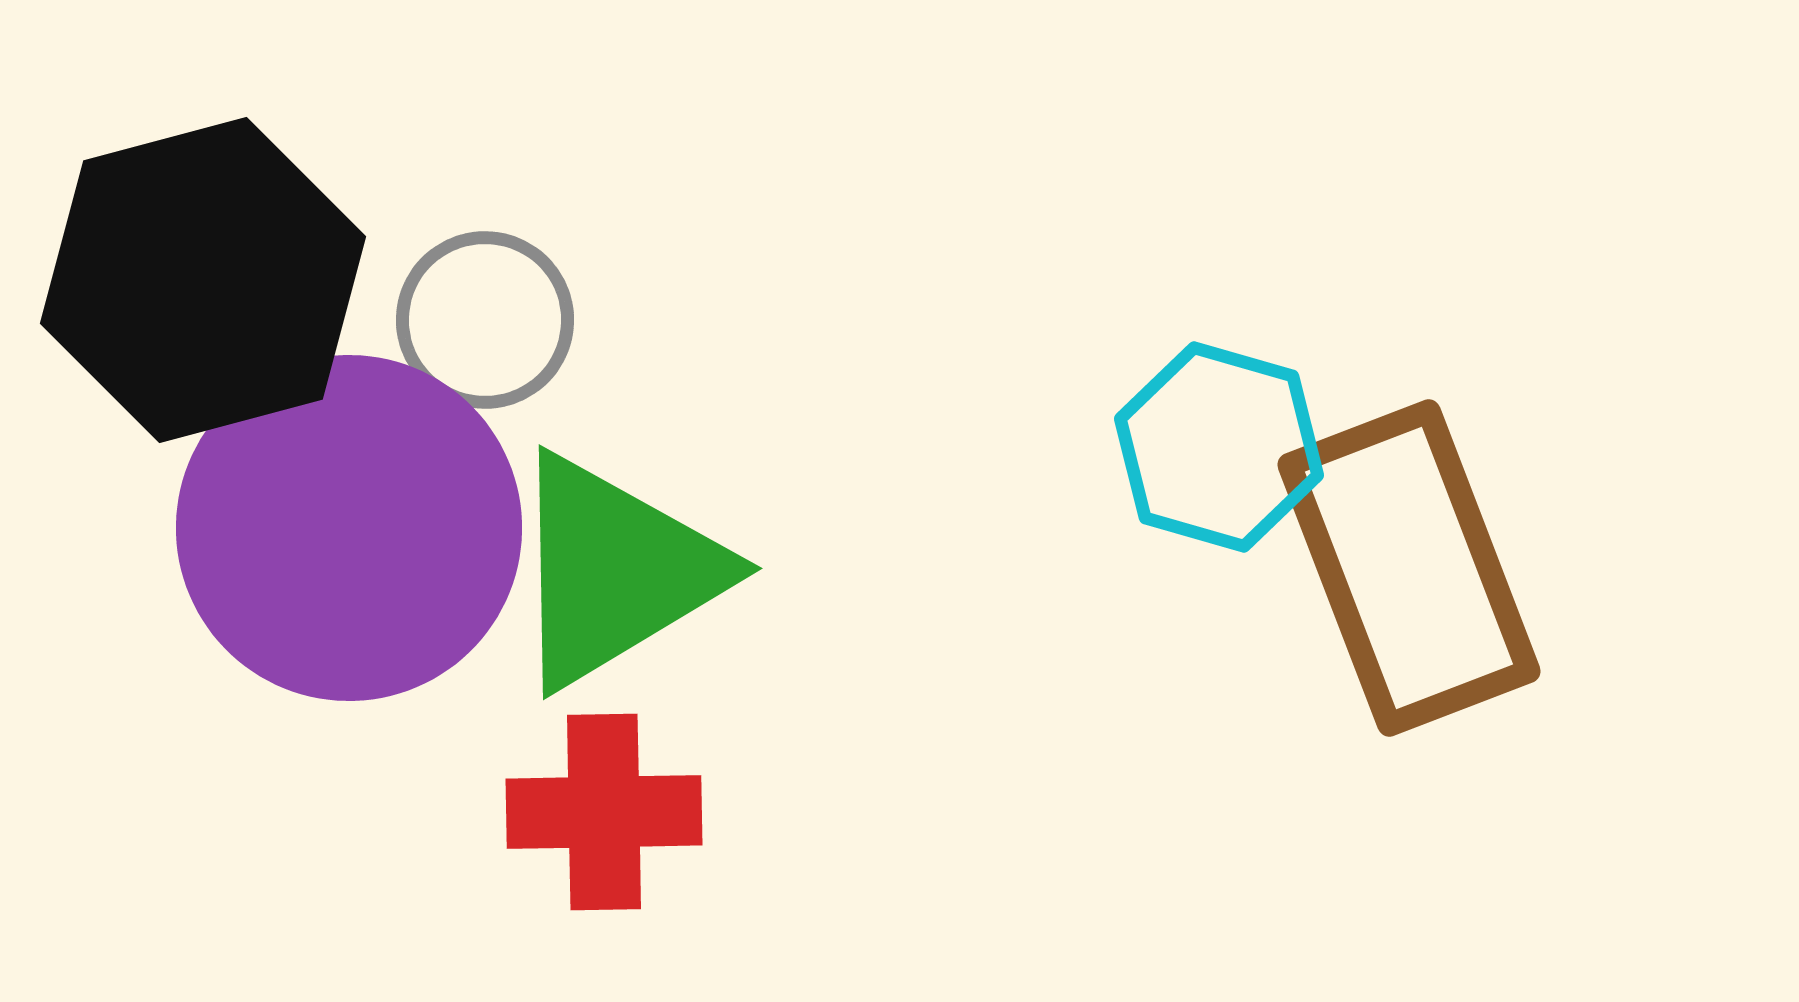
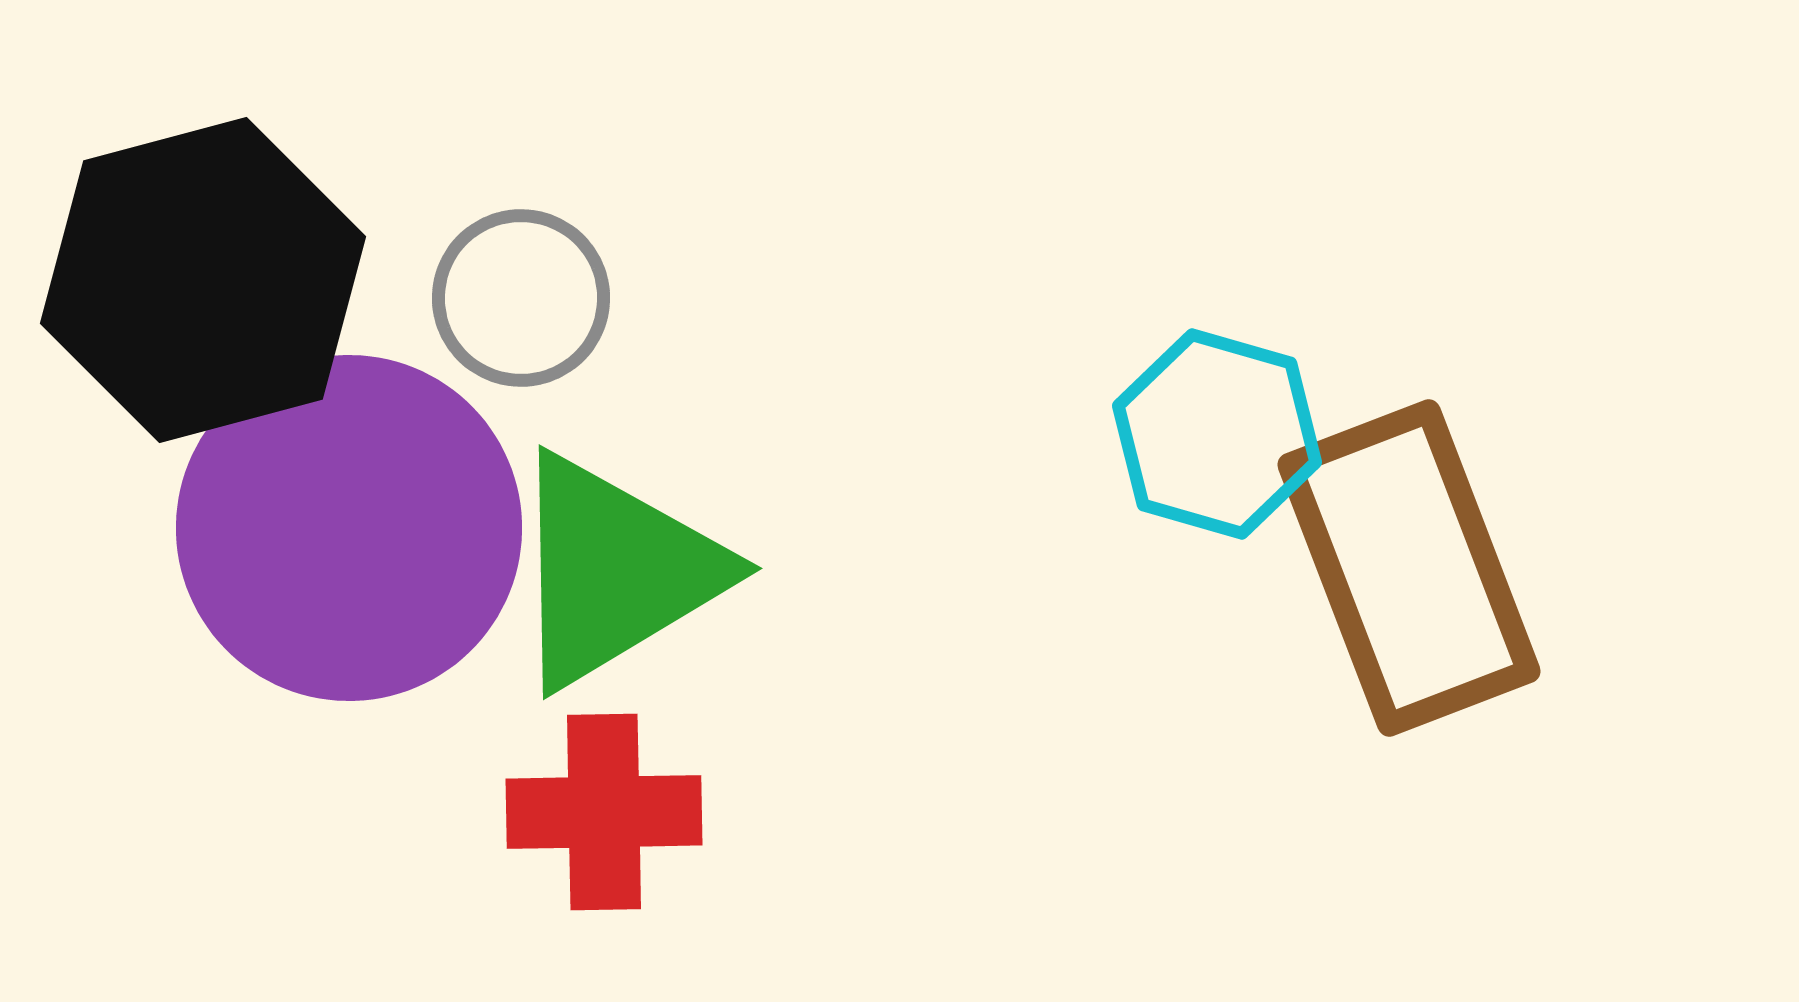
gray circle: moved 36 px right, 22 px up
cyan hexagon: moved 2 px left, 13 px up
